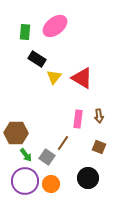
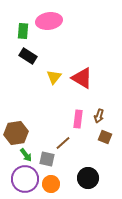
pink ellipse: moved 6 px left, 5 px up; rotated 30 degrees clockwise
green rectangle: moved 2 px left, 1 px up
black rectangle: moved 9 px left, 3 px up
brown arrow: rotated 24 degrees clockwise
brown hexagon: rotated 10 degrees counterclockwise
brown line: rotated 14 degrees clockwise
brown square: moved 6 px right, 10 px up
gray square: moved 2 px down; rotated 21 degrees counterclockwise
purple circle: moved 2 px up
